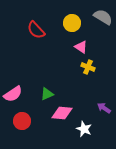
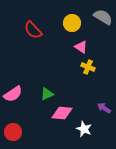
red semicircle: moved 3 px left
red circle: moved 9 px left, 11 px down
